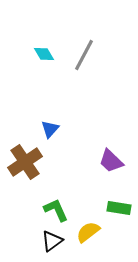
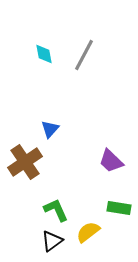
cyan diamond: rotated 20 degrees clockwise
